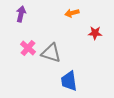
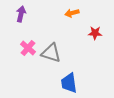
blue trapezoid: moved 2 px down
